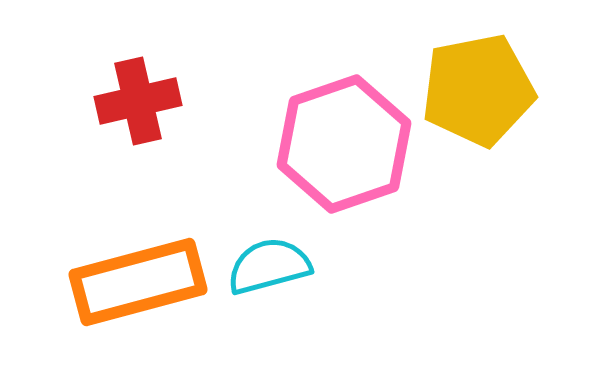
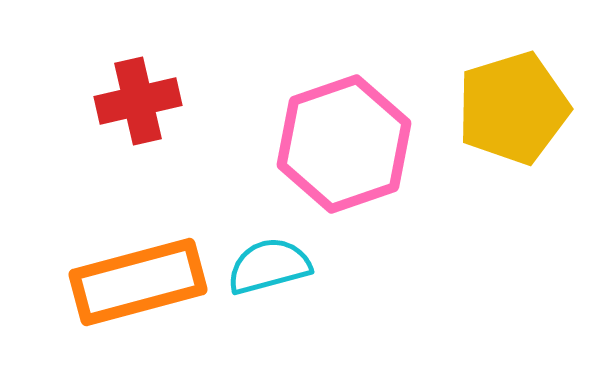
yellow pentagon: moved 35 px right, 18 px down; rotated 6 degrees counterclockwise
